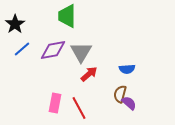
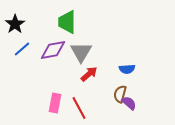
green trapezoid: moved 6 px down
